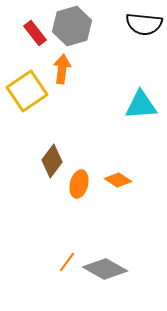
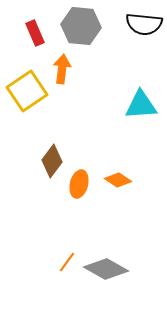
gray hexagon: moved 9 px right; rotated 21 degrees clockwise
red rectangle: rotated 15 degrees clockwise
gray diamond: moved 1 px right
